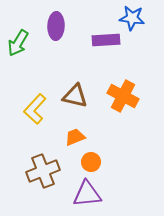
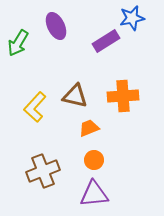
blue star: rotated 20 degrees counterclockwise
purple ellipse: rotated 28 degrees counterclockwise
purple rectangle: moved 1 px down; rotated 28 degrees counterclockwise
orange cross: rotated 32 degrees counterclockwise
yellow L-shape: moved 2 px up
orange trapezoid: moved 14 px right, 9 px up
orange circle: moved 3 px right, 2 px up
purple triangle: moved 7 px right
